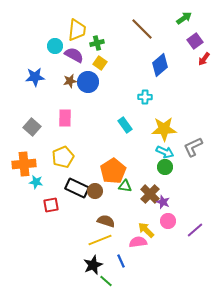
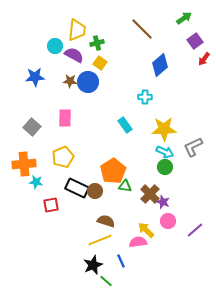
brown star: rotated 16 degrees clockwise
